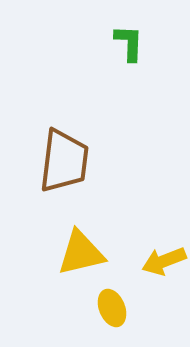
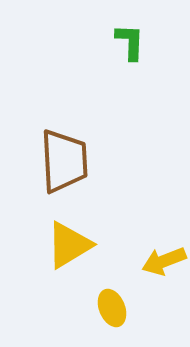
green L-shape: moved 1 px right, 1 px up
brown trapezoid: rotated 10 degrees counterclockwise
yellow triangle: moved 12 px left, 8 px up; rotated 18 degrees counterclockwise
